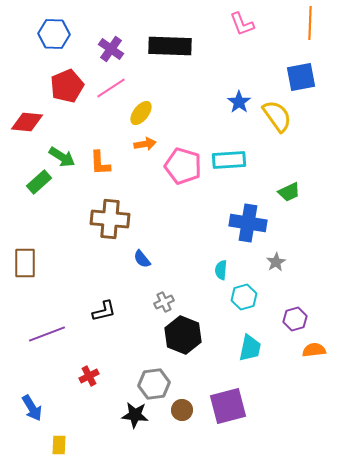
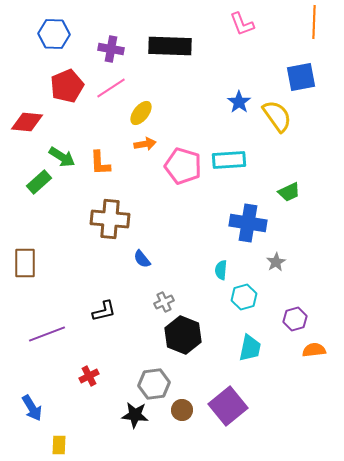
orange line: moved 4 px right, 1 px up
purple cross: rotated 25 degrees counterclockwise
purple square: rotated 24 degrees counterclockwise
